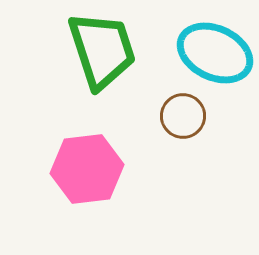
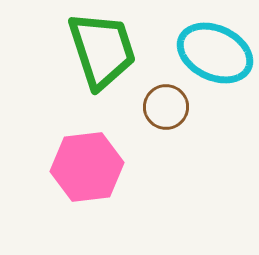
brown circle: moved 17 px left, 9 px up
pink hexagon: moved 2 px up
